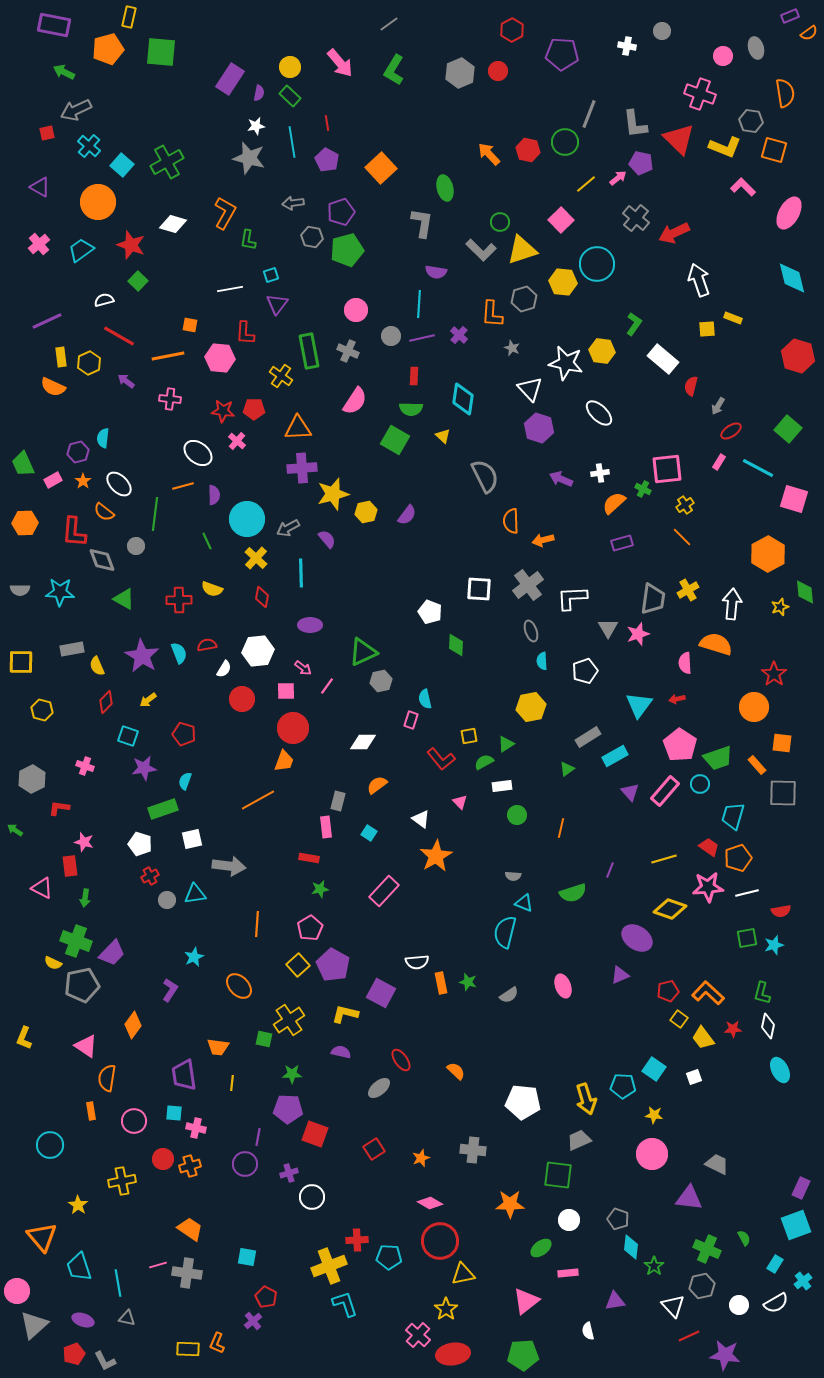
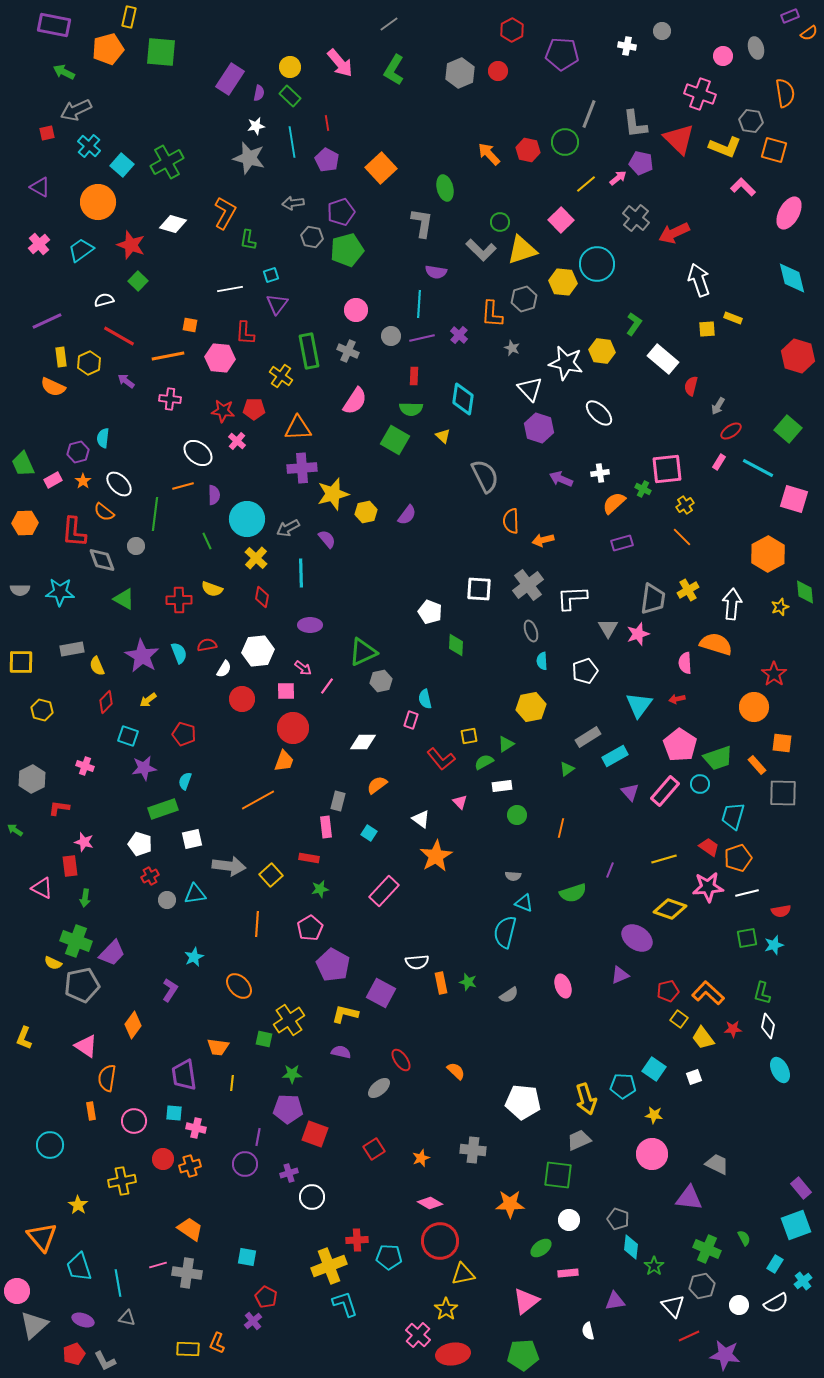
yellow square at (298, 965): moved 27 px left, 90 px up
purple rectangle at (801, 1188): rotated 65 degrees counterclockwise
